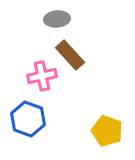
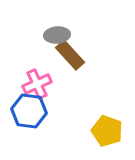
gray ellipse: moved 16 px down
pink cross: moved 5 px left, 8 px down; rotated 12 degrees counterclockwise
blue hexagon: moved 1 px right, 8 px up; rotated 12 degrees counterclockwise
